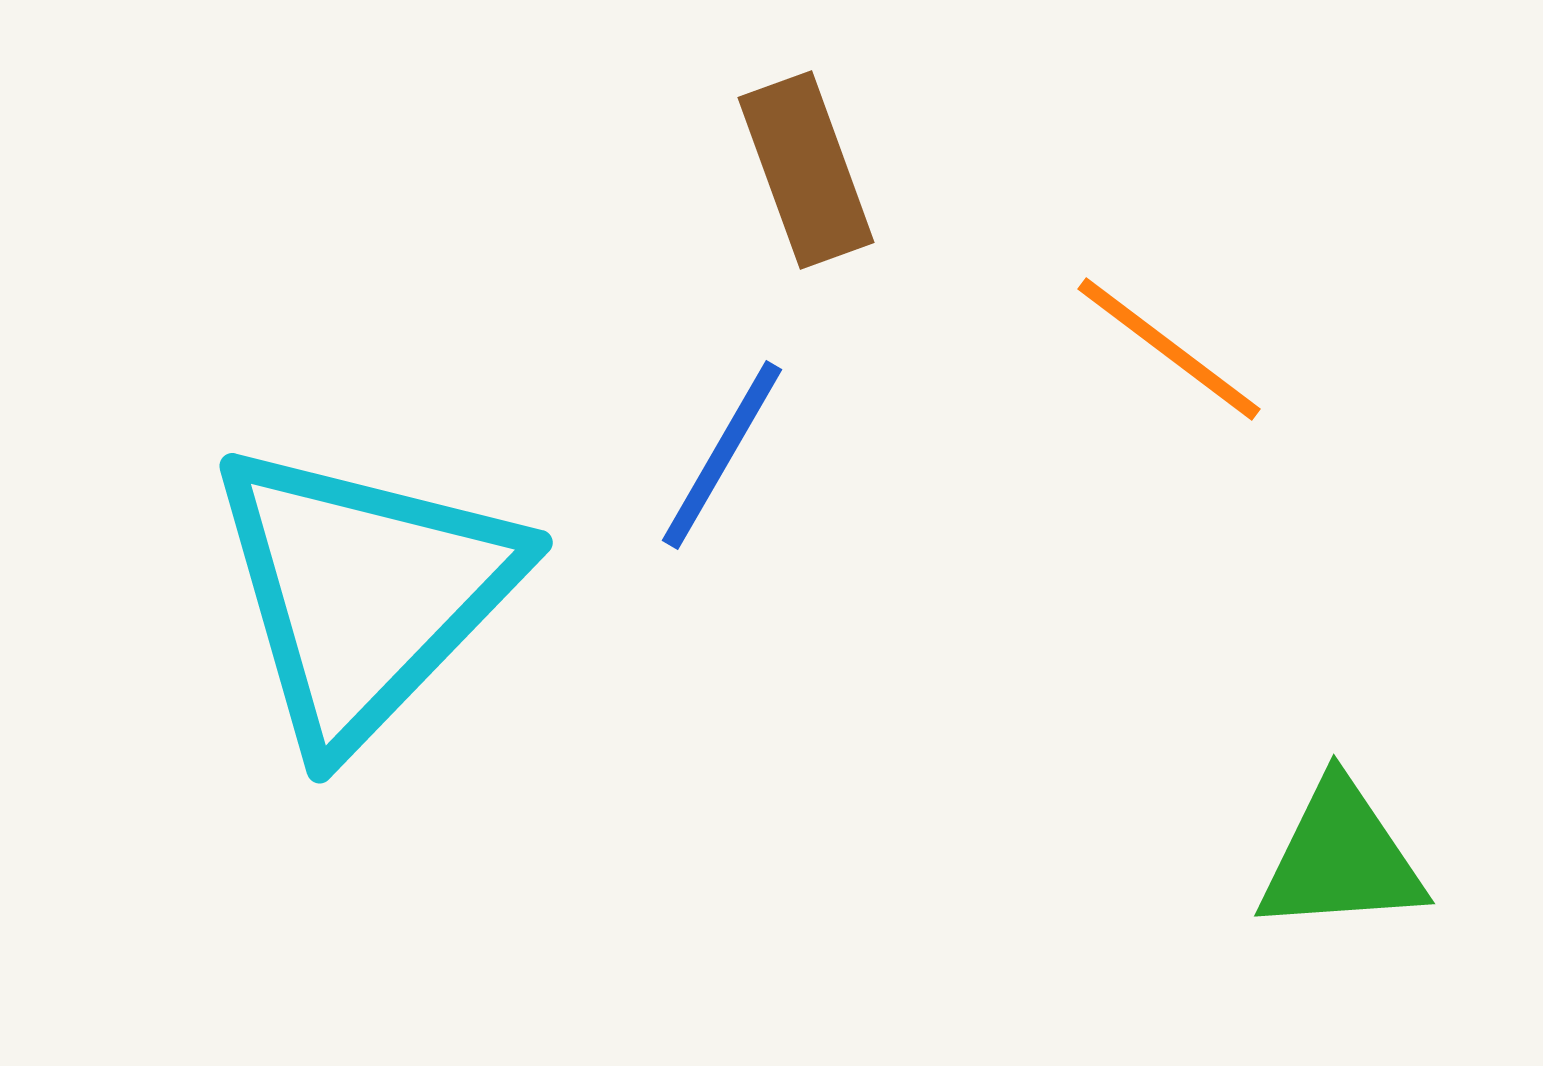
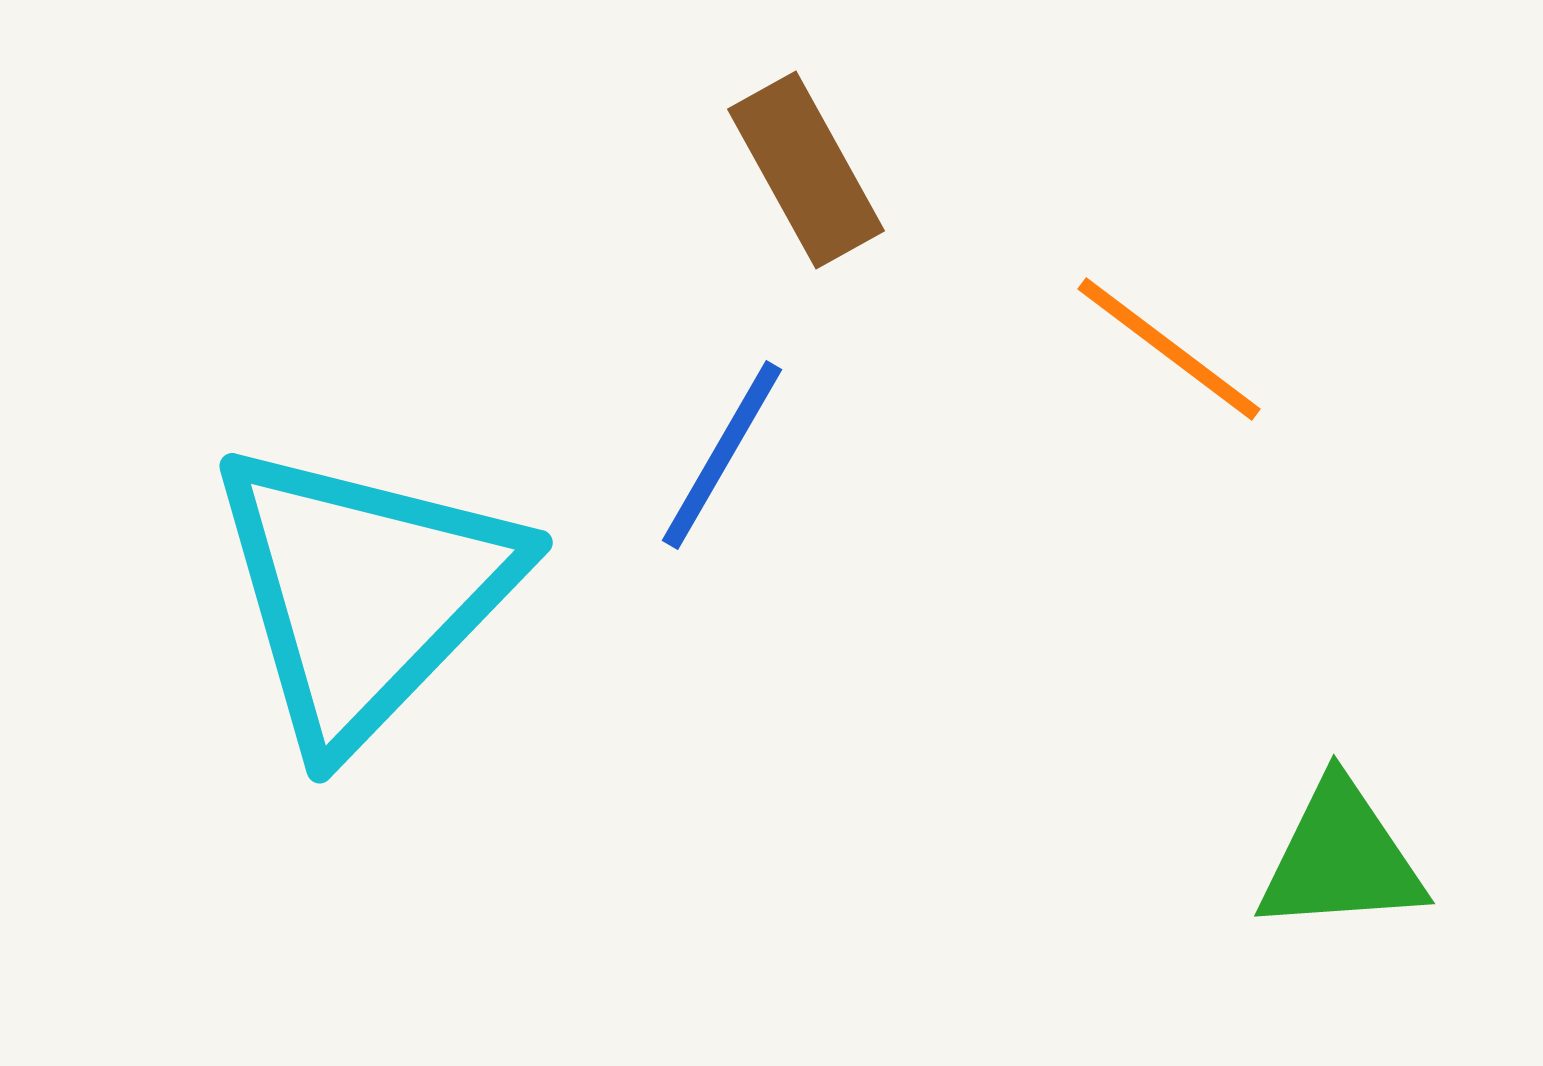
brown rectangle: rotated 9 degrees counterclockwise
